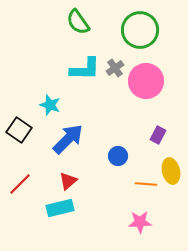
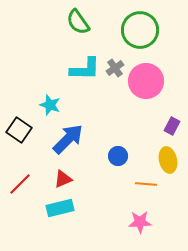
purple rectangle: moved 14 px right, 9 px up
yellow ellipse: moved 3 px left, 11 px up
red triangle: moved 5 px left, 2 px up; rotated 18 degrees clockwise
